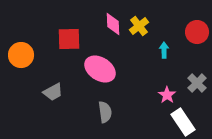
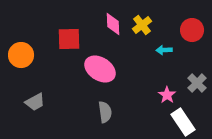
yellow cross: moved 3 px right, 1 px up
red circle: moved 5 px left, 2 px up
cyan arrow: rotated 91 degrees counterclockwise
gray trapezoid: moved 18 px left, 10 px down
